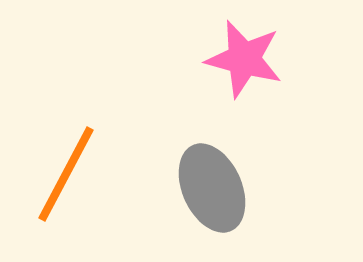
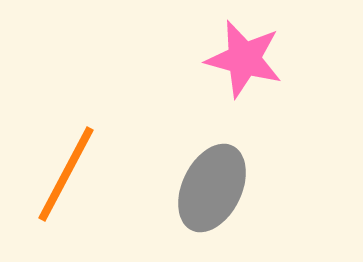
gray ellipse: rotated 50 degrees clockwise
